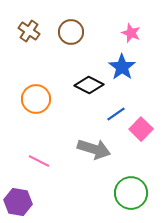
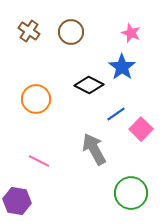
gray arrow: rotated 136 degrees counterclockwise
purple hexagon: moved 1 px left, 1 px up
